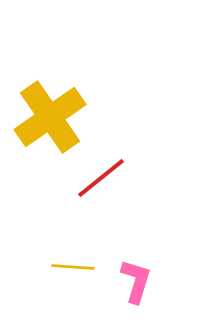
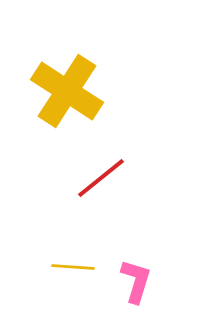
yellow cross: moved 17 px right, 26 px up; rotated 22 degrees counterclockwise
